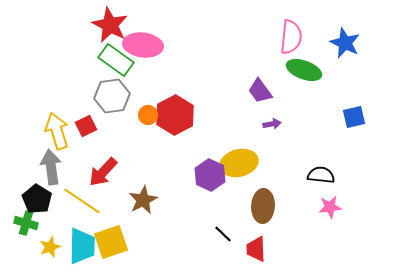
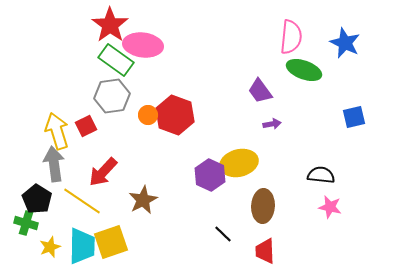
red star: rotated 9 degrees clockwise
red hexagon: rotated 12 degrees counterclockwise
gray arrow: moved 3 px right, 3 px up
pink star: rotated 20 degrees clockwise
red trapezoid: moved 9 px right, 2 px down
